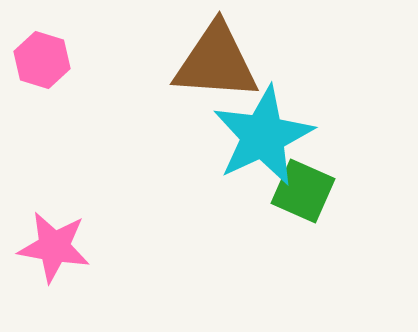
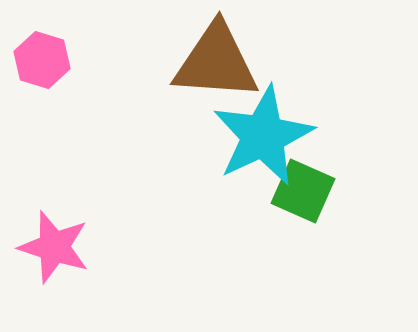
pink star: rotated 8 degrees clockwise
